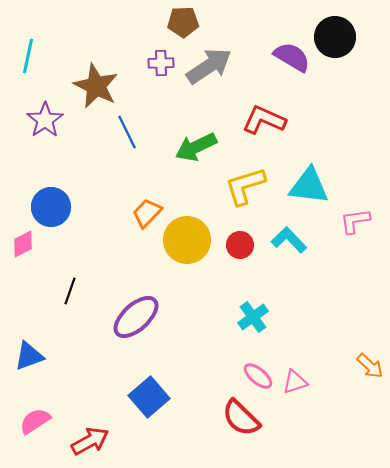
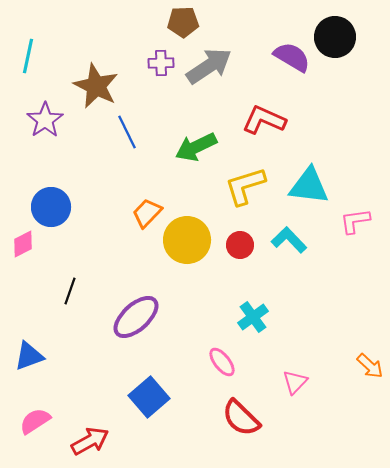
pink ellipse: moved 36 px left, 14 px up; rotated 12 degrees clockwise
pink triangle: rotated 28 degrees counterclockwise
